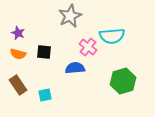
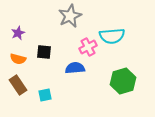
purple star: rotated 24 degrees clockwise
pink cross: rotated 24 degrees clockwise
orange semicircle: moved 5 px down
